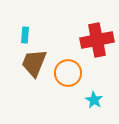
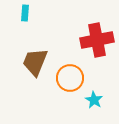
cyan rectangle: moved 22 px up
brown trapezoid: moved 1 px right, 1 px up
orange circle: moved 2 px right, 5 px down
